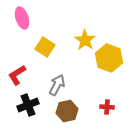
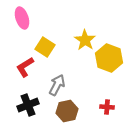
red L-shape: moved 8 px right, 8 px up
